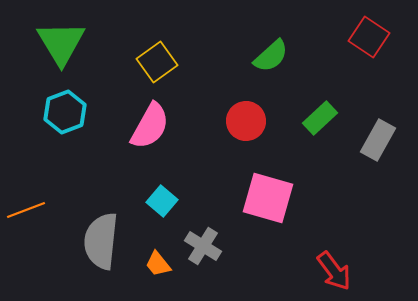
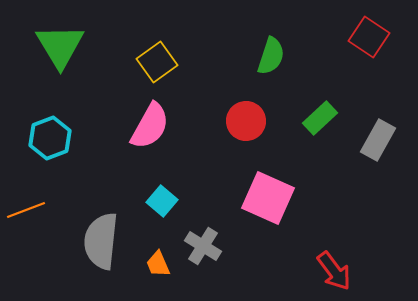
green triangle: moved 1 px left, 3 px down
green semicircle: rotated 30 degrees counterclockwise
cyan hexagon: moved 15 px left, 26 px down
pink square: rotated 8 degrees clockwise
orange trapezoid: rotated 16 degrees clockwise
